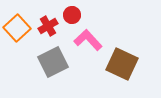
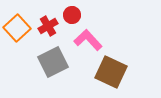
brown square: moved 11 px left, 8 px down
